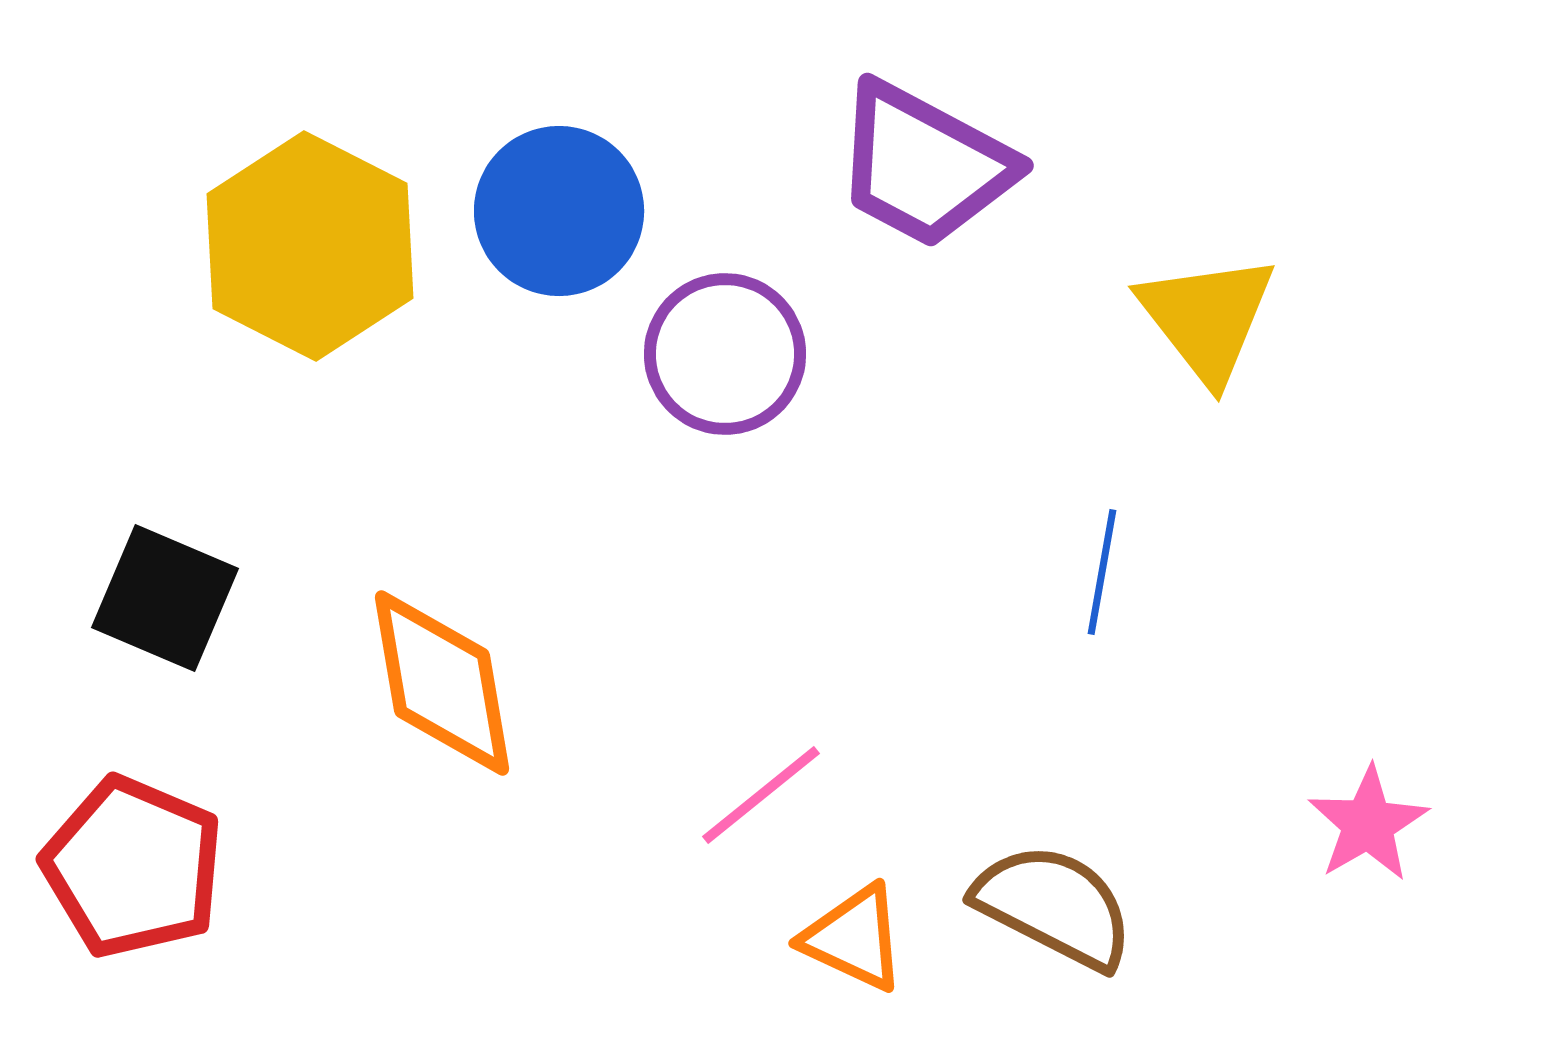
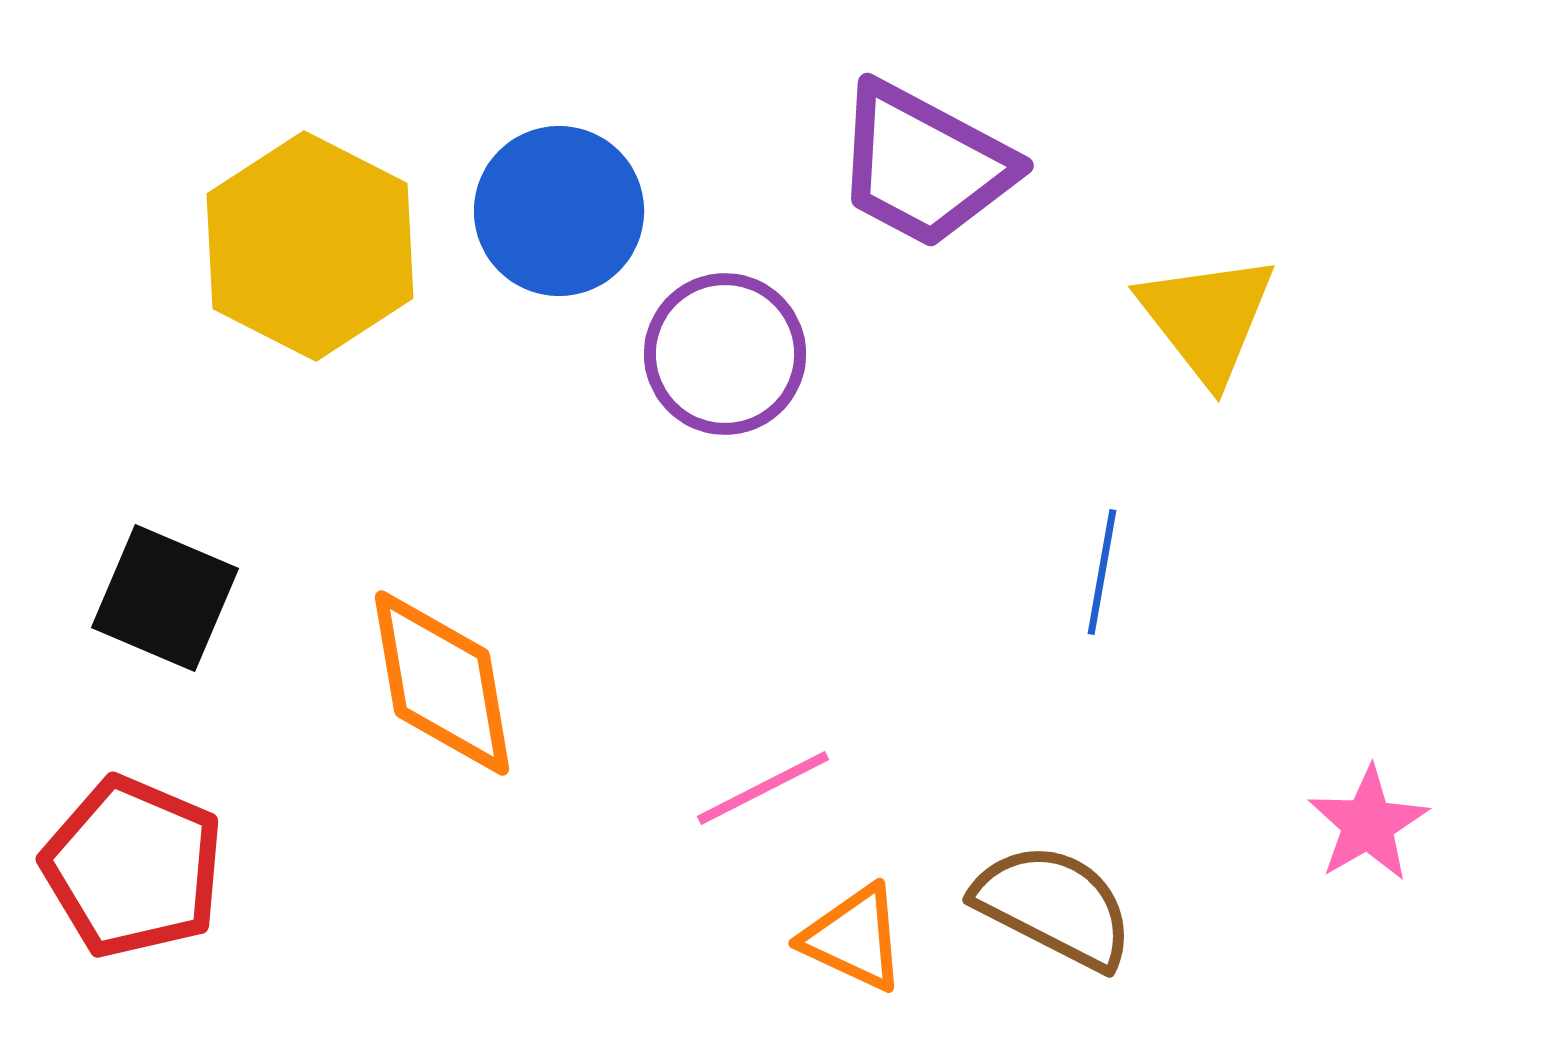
pink line: moved 2 px right, 7 px up; rotated 12 degrees clockwise
